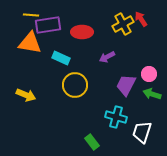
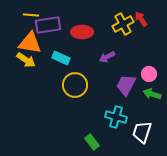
yellow arrow: moved 35 px up; rotated 12 degrees clockwise
